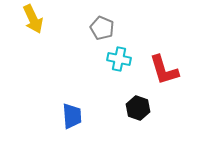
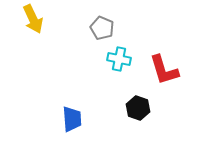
blue trapezoid: moved 3 px down
